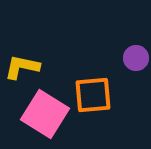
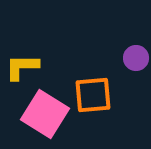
yellow L-shape: rotated 12 degrees counterclockwise
